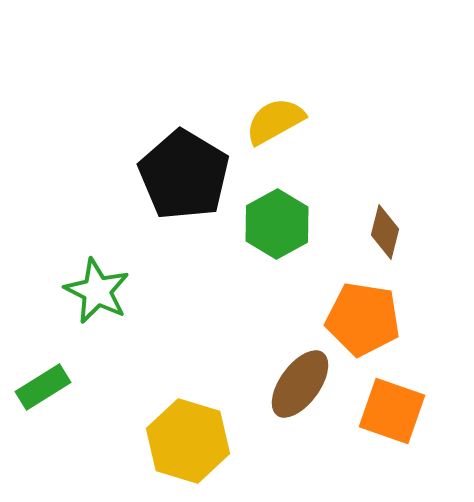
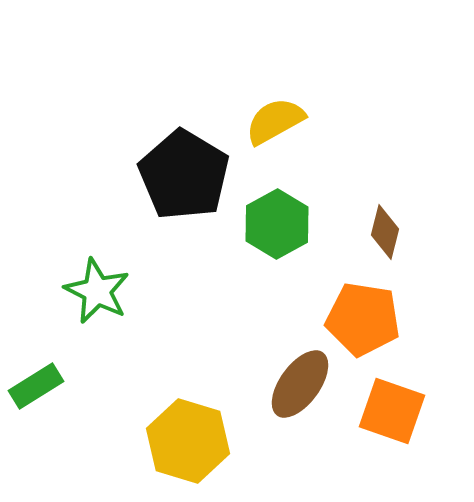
green rectangle: moved 7 px left, 1 px up
